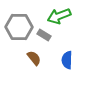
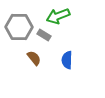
green arrow: moved 1 px left
